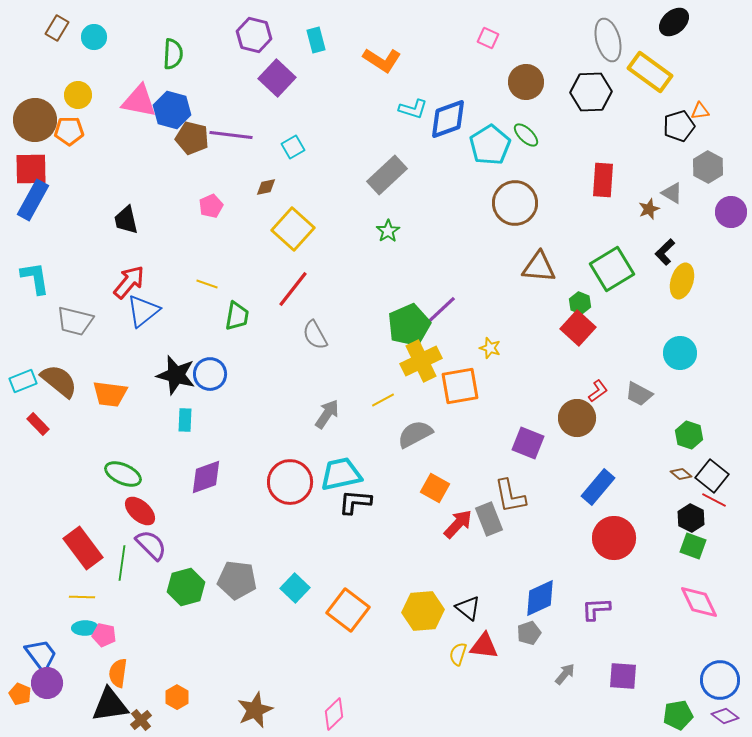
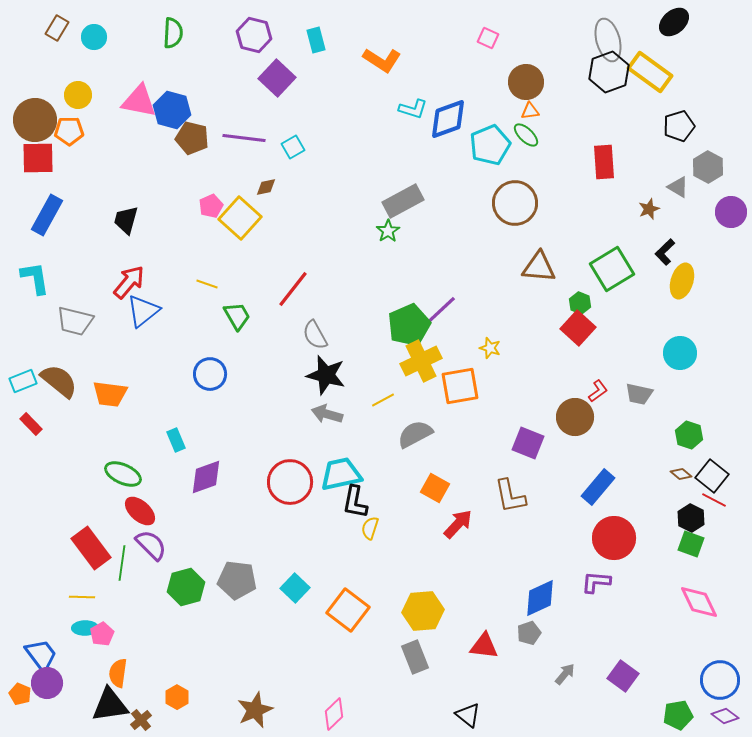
green semicircle at (173, 54): moved 21 px up
black hexagon at (591, 92): moved 18 px right, 20 px up; rotated 18 degrees counterclockwise
orange triangle at (700, 111): moved 170 px left
purple line at (231, 135): moved 13 px right, 3 px down
cyan pentagon at (490, 145): rotated 9 degrees clockwise
red square at (31, 169): moved 7 px right, 11 px up
gray rectangle at (387, 175): moved 16 px right, 26 px down; rotated 15 degrees clockwise
red rectangle at (603, 180): moved 1 px right, 18 px up; rotated 8 degrees counterclockwise
gray triangle at (672, 193): moved 6 px right, 6 px up
blue rectangle at (33, 200): moved 14 px right, 15 px down
black trapezoid at (126, 220): rotated 28 degrees clockwise
yellow square at (293, 229): moved 53 px left, 11 px up
green trapezoid at (237, 316): rotated 40 degrees counterclockwise
black star at (176, 375): moved 150 px right
gray trapezoid at (639, 394): rotated 16 degrees counterclockwise
gray arrow at (327, 414): rotated 108 degrees counterclockwise
brown circle at (577, 418): moved 2 px left, 1 px up
cyan rectangle at (185, 420): moved 9 px left, 20 px down; rotated 25 degrees counterclockwise
red rectangle at (38, 424): moved 7 px left
black L-shape at (355, 502): rotated 84 degrees counterclockwise
gray rectangle at (489, 519): moved 74 px left, 138 px down
green square at (693, 546): moved 2 px left, 2 px up
red rectangle at (83, 548): moved 8 px right
black triangle at (468, 608): moved 107 px down
purple L-shape at (596, 609): moved 27 px up; rotated 8 degrees clockwise
pink pentagon at (104, 635): moved 2 px left, 1 px up; rotated 30 degrees clockwise
yellow semicircle at (458, 654): moved 88 px left, 126 px up
purple square at (623, 676): rotated 32 degrees clockwise
